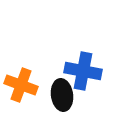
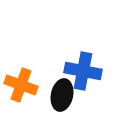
black ellipse: rotated 20 degrees clockwise
